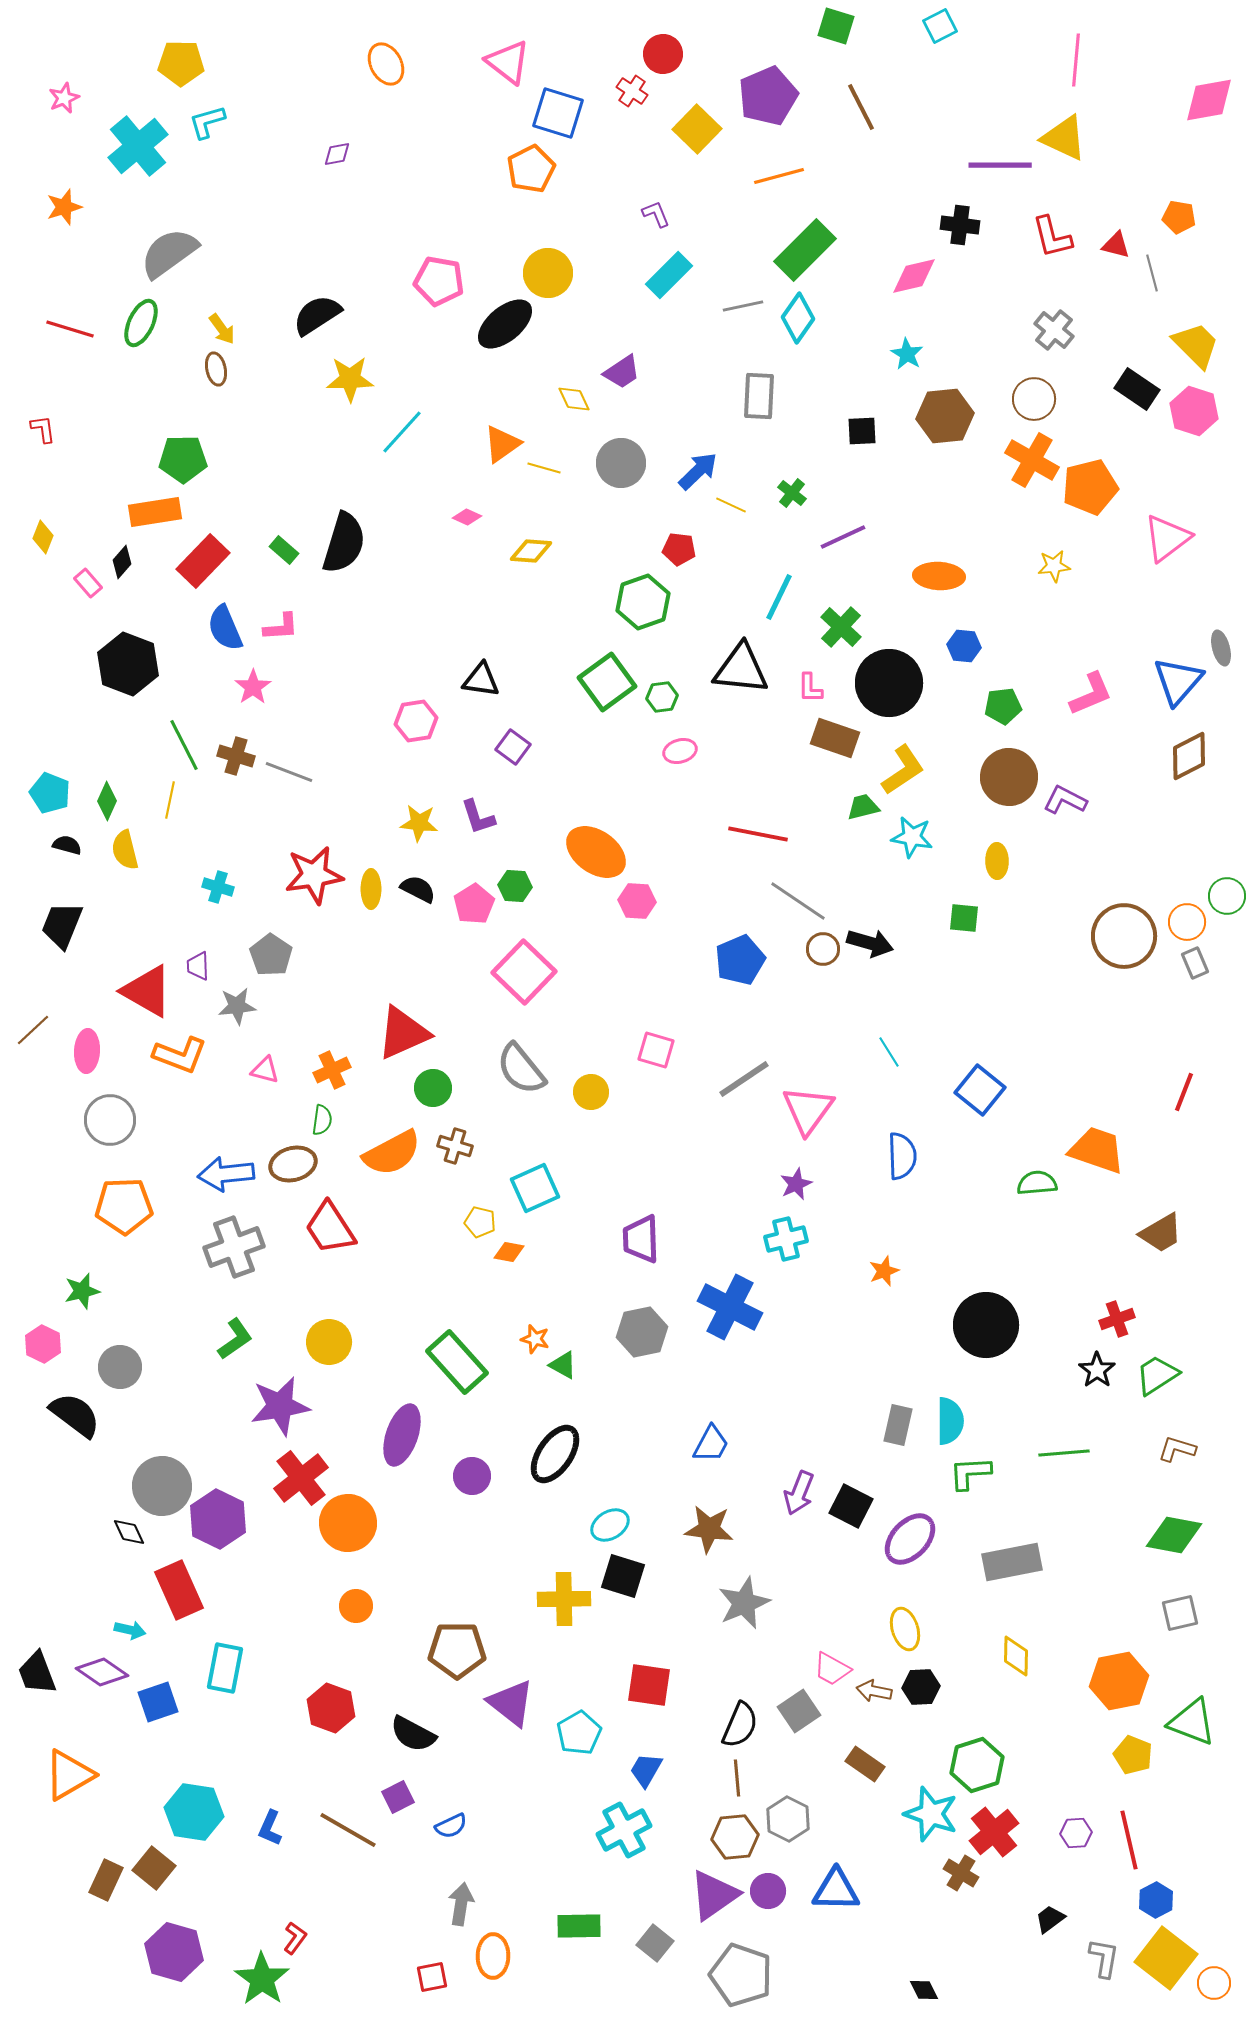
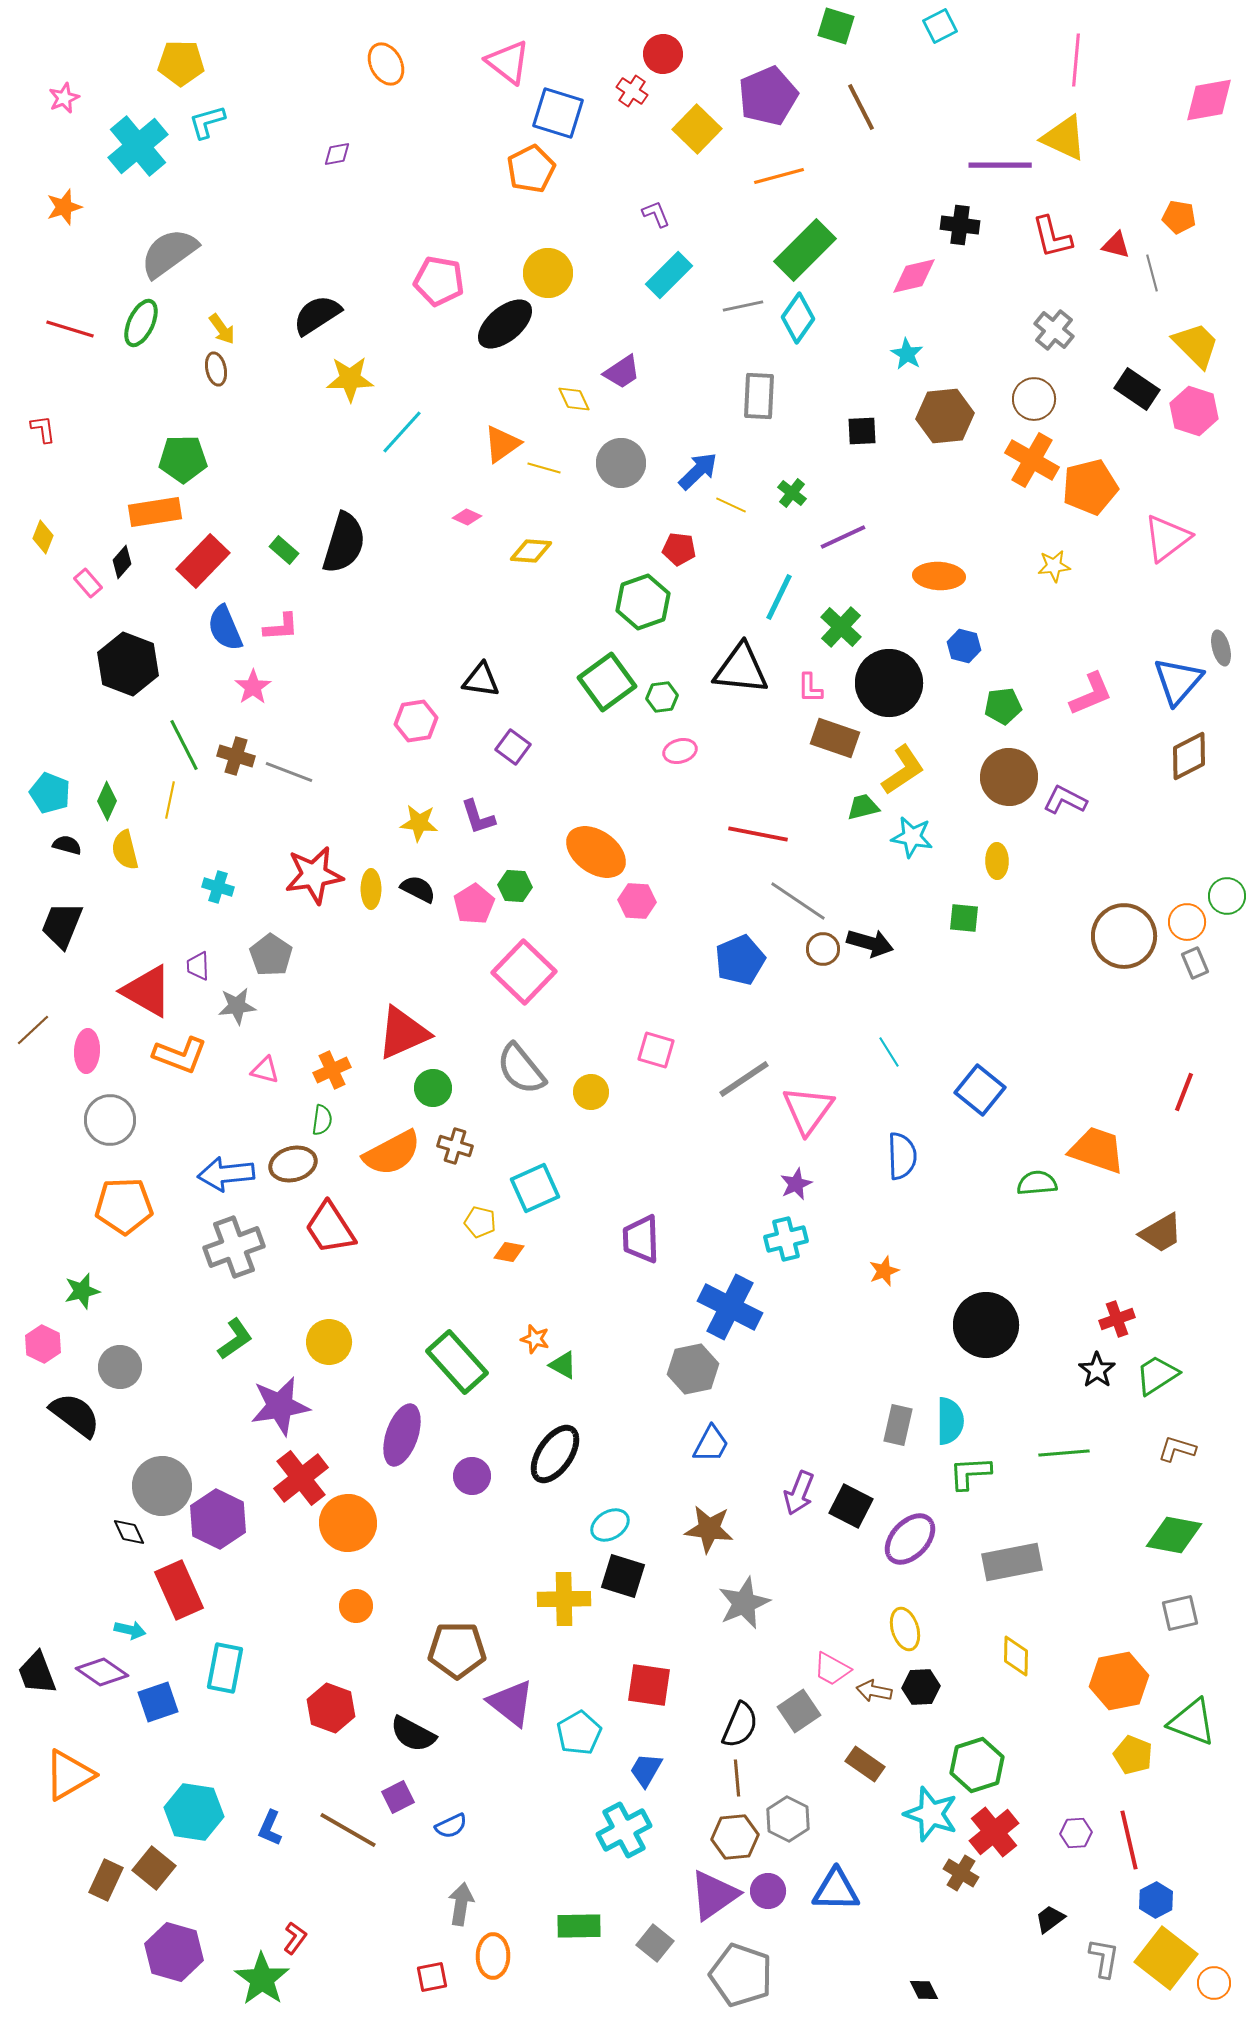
blue hexagon at (964, 646): rotated 8 degrees clockwise
gray hexagon at (642, 1332): moved 51 px right, 37 px down
